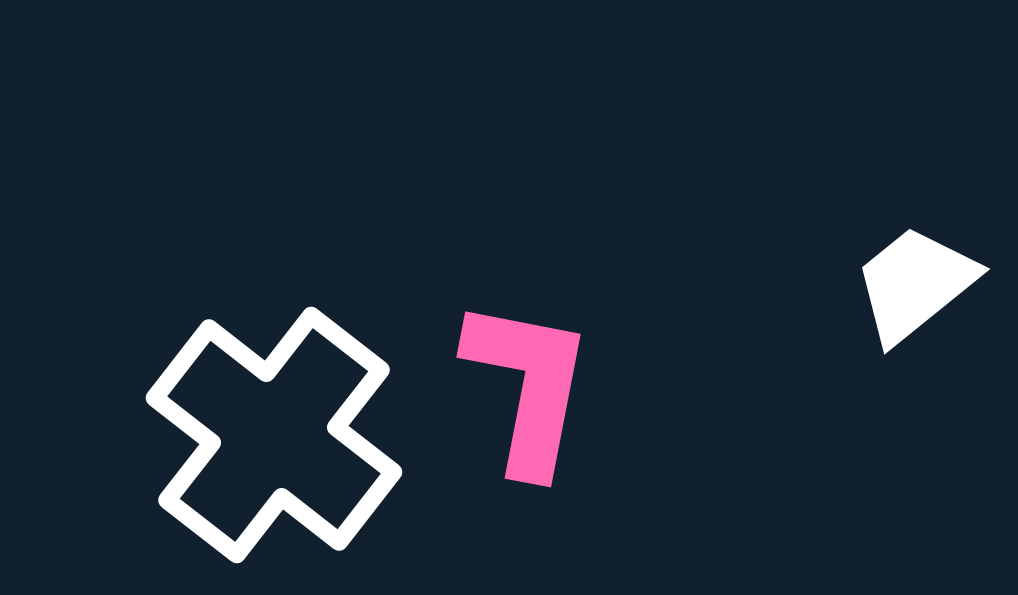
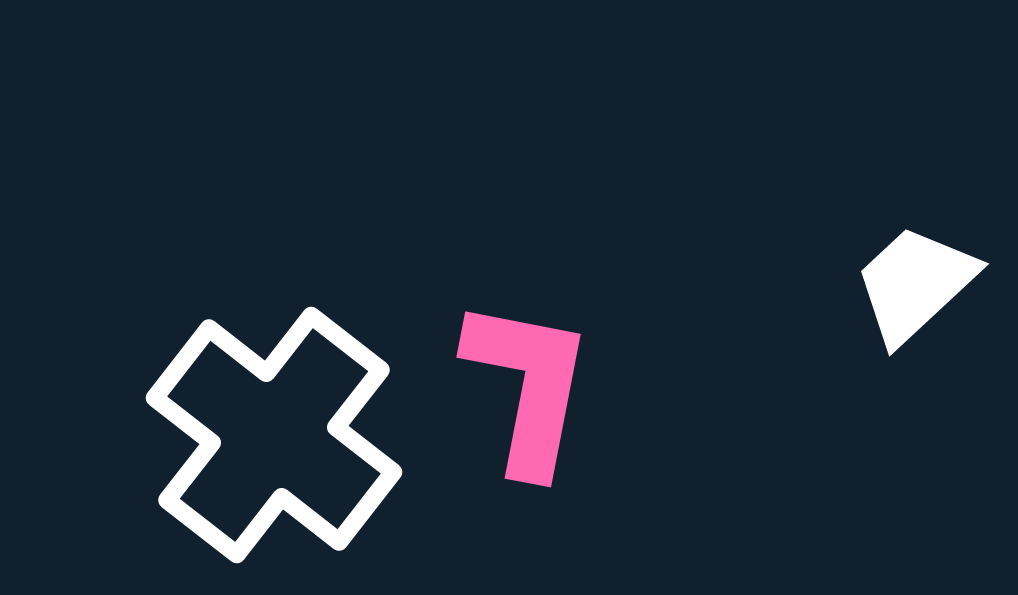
white trapezoid: rotated 4 degrees counterclockwise
